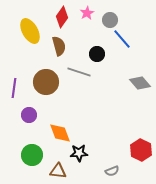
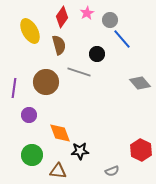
brown semicircle: moved 1 px up
black star: moved 1 px right, 2 px up
